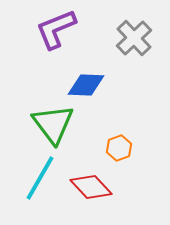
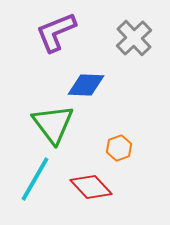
purple L-shape: moved 3 px down
cyan line: moved 5 px left, 1 px down
